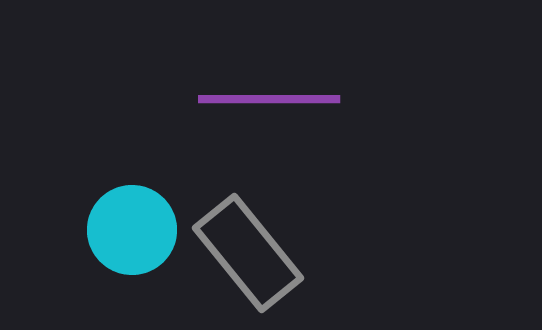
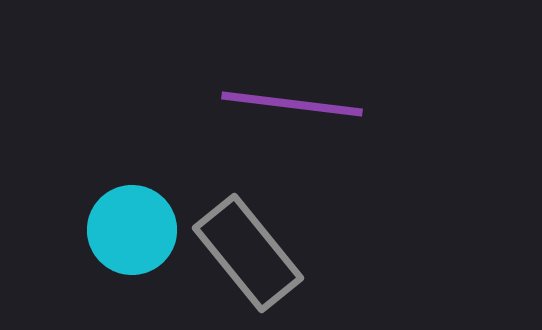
purple line: moved 23 px right, 5 px down; rotated 7 degrees clockwise
